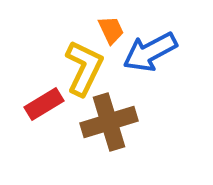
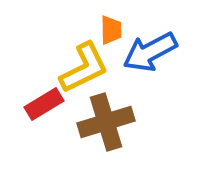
orange trapezoid: rotated 24 degrees clockwise
yellow L-shape: rotated 38 degrees clockwise
brown cross: moved 3 px left
